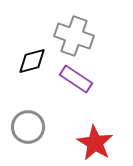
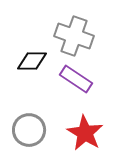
black diamond: rotated 16 degrees clockwise
gray circle: moved 1 px right, 3 px down
red star: moved 10 px left, 10 px up
